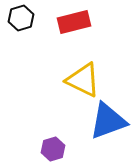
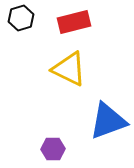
yellow triangle: moved 14 px left, 11 px up
purple hexagon: rotated 15 degrees clockwise
